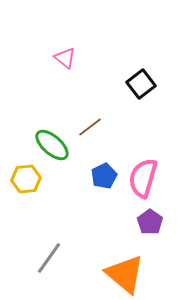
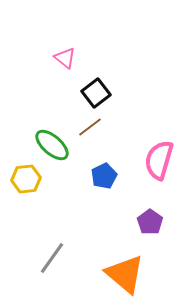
black square: moved 45 px left, 9 px down
pink semicircle: moved 16 px right, 18 px up
gray line: moved 3 px right
